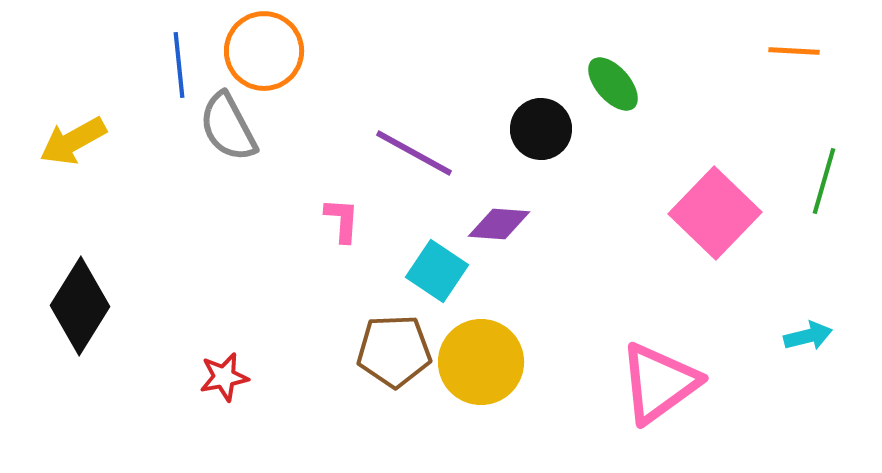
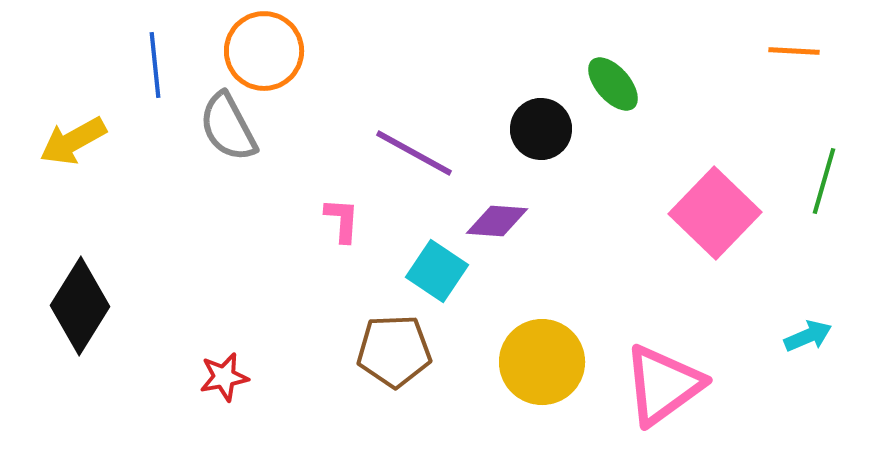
blue line: moved 24 px left
purple diamond: moved 2 px left, 3 px up
cyan arrow: rotated 9 degrees counterclockwise
yellow circle: moved 61 px right
pink triangle: moved 4 px right, 2 px down
